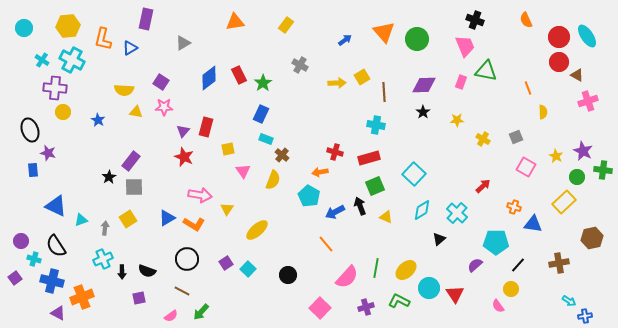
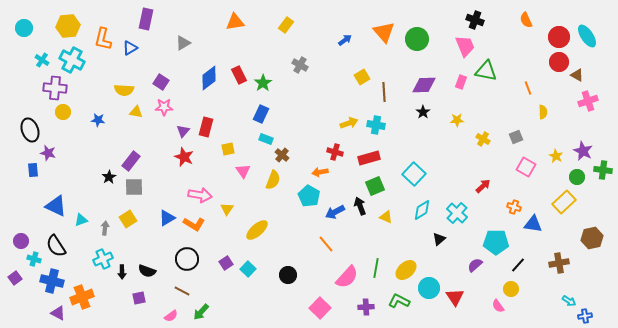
yellow arrow at (337, 83): moved 12 px right, 40 px down; rotated 18 degrees counterclockwise
blue star at (98, 120): rotated 24 degrees counterclockwise
red triangle at (455, 294): moved 3 px down
purple cross at (366, 307): rotated 14 degrees clockwise
